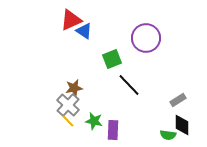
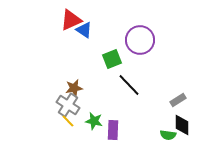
blue triangle: moved 1 px up
purple circle: moved 6 px left, 2 px down
gray cross: rotated 10 degrees counterclockwise
